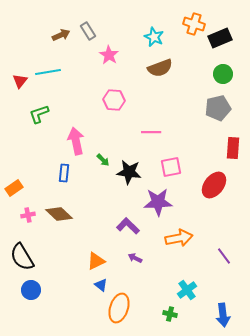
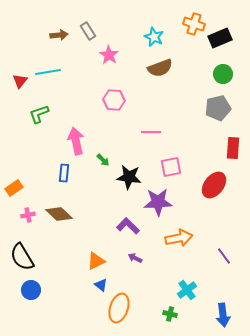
brown arrow: moved 2 px left; rotated 18 degrees clockwise
black star: moved 5 px down
